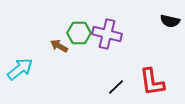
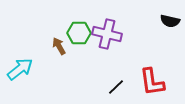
brown arrow: rotated 30 degrees clockwise
